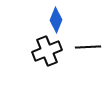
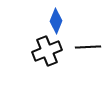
blue diamond: moved 1 px down
